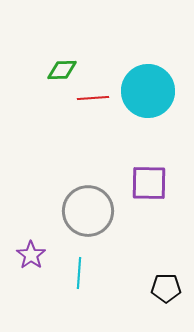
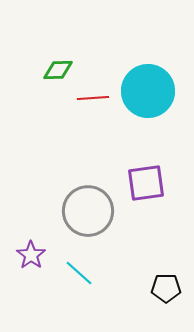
green diamond: moved 4 px left
purple square: moved 3 px left; rotated 9 degrees counterclockwise
cyan line: rotated 52 degrees counterclockwise
